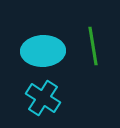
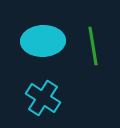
cyan ellipse: moved 10 px up
